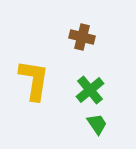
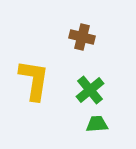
green trapezoid: rotated 60 degrees counterclockwise
